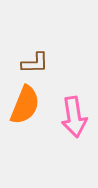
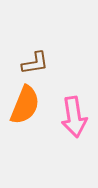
brown L-shape: rotated 8 degrees counterclockwise
